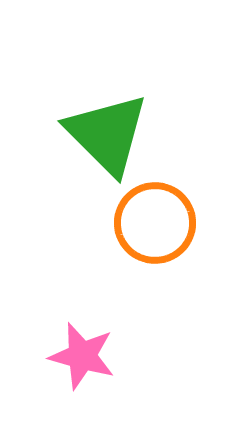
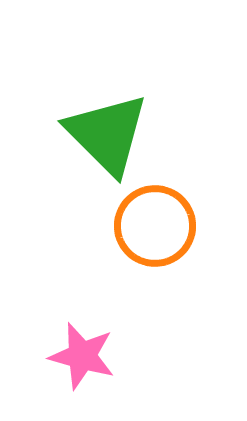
orange circle: moved 3 px down
